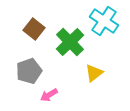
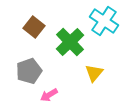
brown square: moved 2 px up
yellow triangle: rotated 12 degrees counterclockwise
